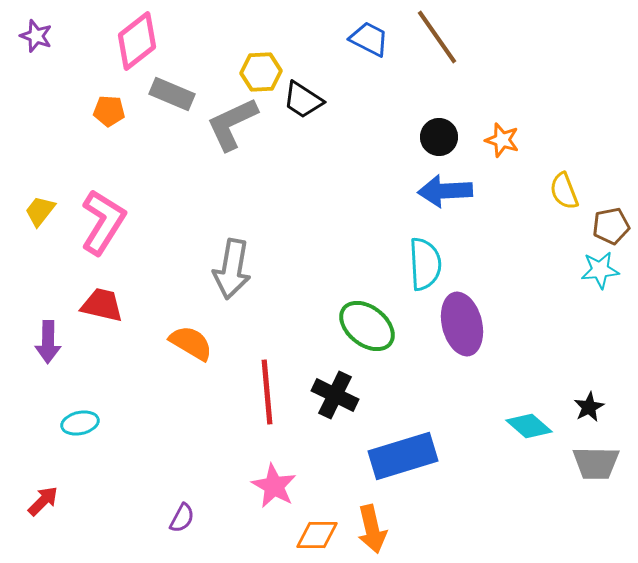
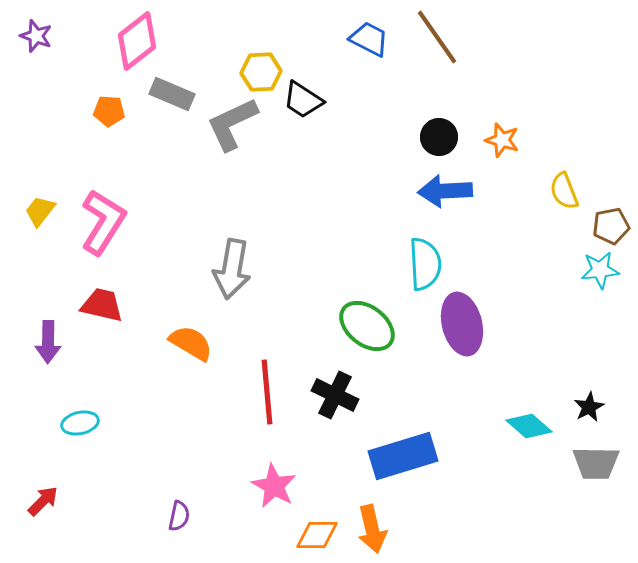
purple semicircle: moved 3 px left, 2 px up; rotated 16 degrees counterclockwise
